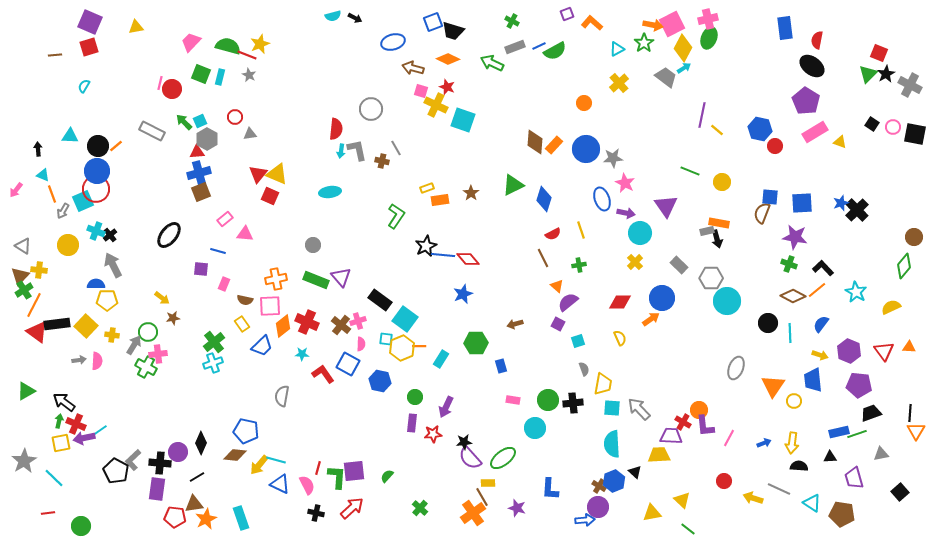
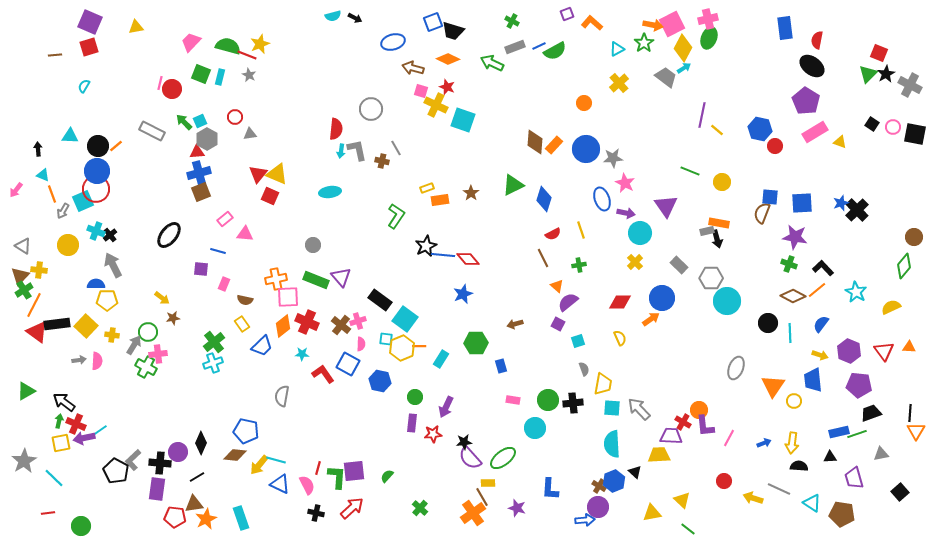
pink square at (270, 306): moved 18 px right, 9 px up
